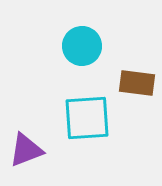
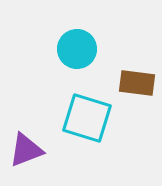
cyan circle: moved 5 px left, 3 px down
cyan square: rotated 21 degrees clockwise
